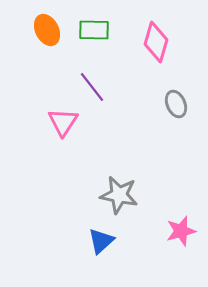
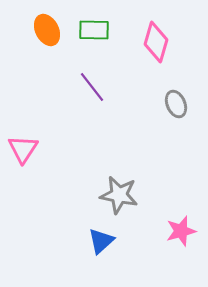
pink triangle: moved 40 px left, 27 px down
